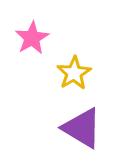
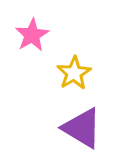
pink star: moved 3 px up
